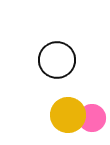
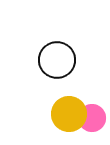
yellow circle: moved 1 px right, 1 px up
